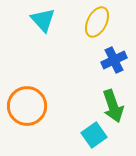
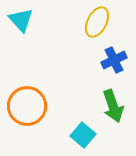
cyan triangle: moved 22 px left
cyan square: moved 11 px left; rotated 15 degrees counterclockwise
